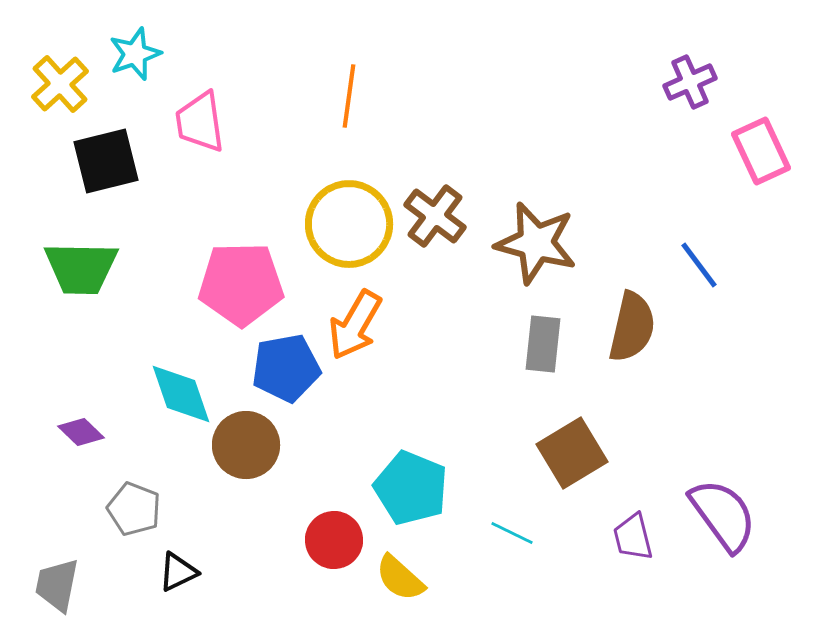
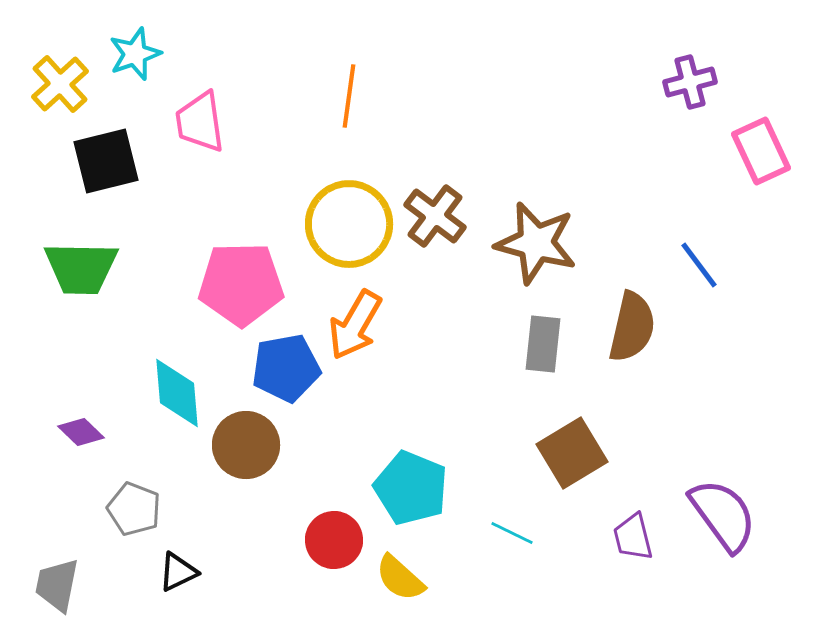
purple cross: rotated 9 degrees clockwise
cyan diamond: moved 4 px left, 1 px up; rotated 14 degrees clockwise
